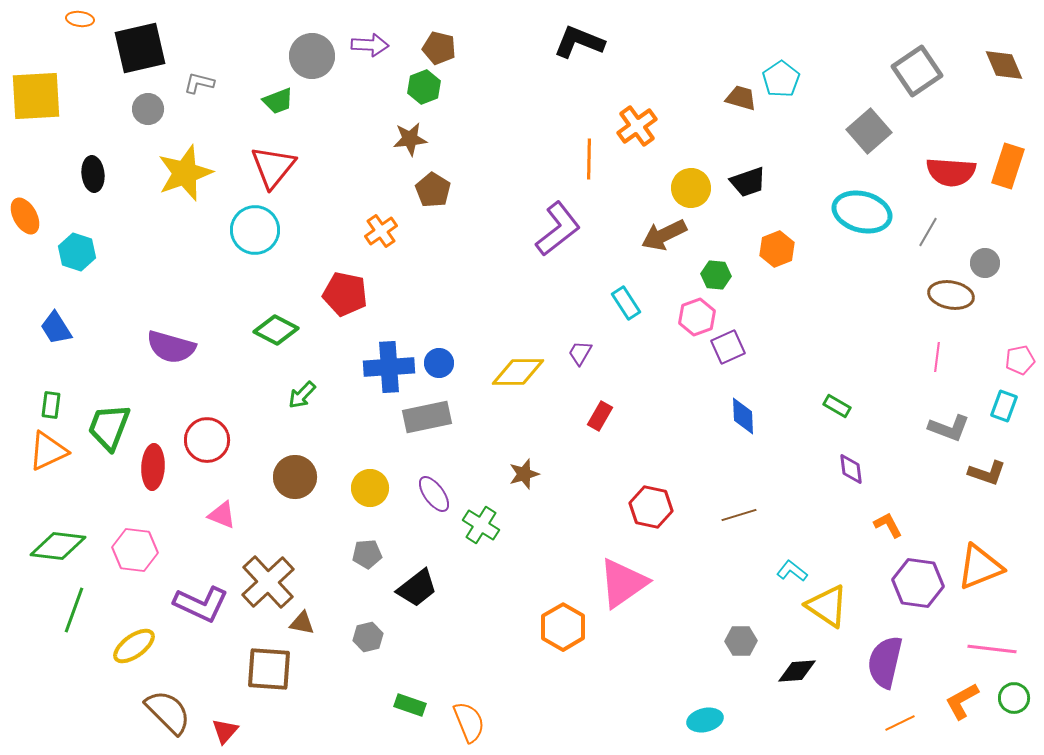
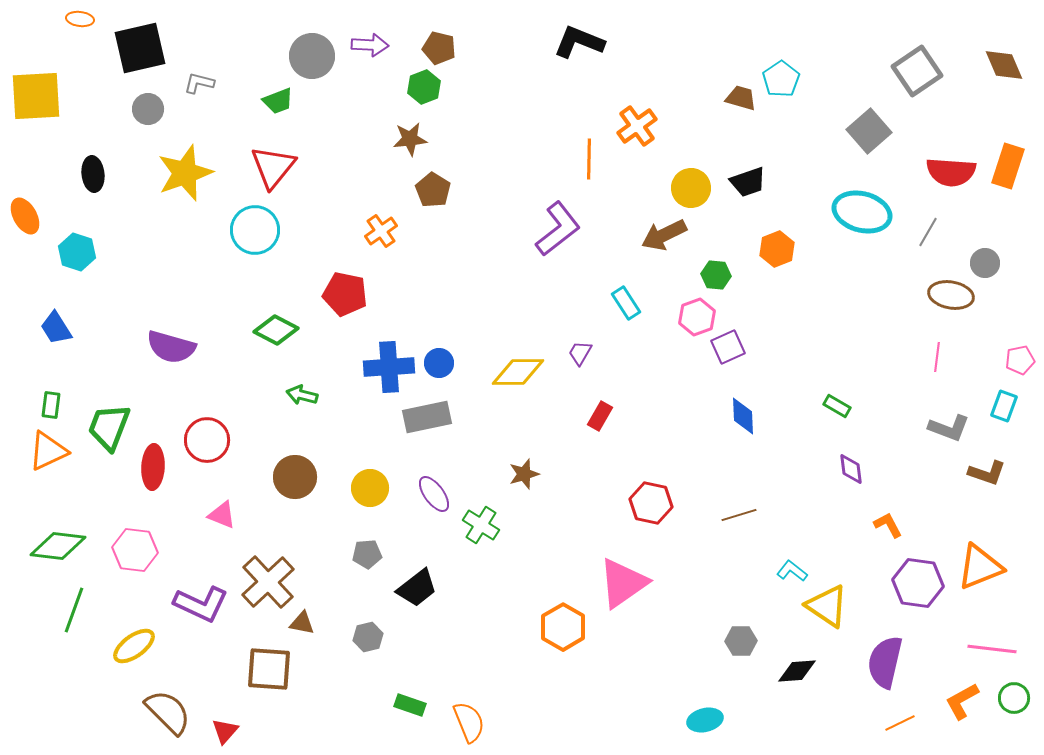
green arrow at (302, 395): rotated 60 degrees clockwise
red hexagon at (651, 507): moved 4 px up
